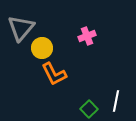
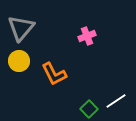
yellow circle: moved 23 px left, 13 px down
white line: rotated 45 degrees clockwise
